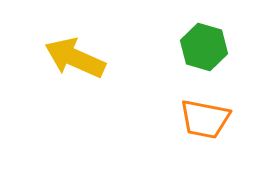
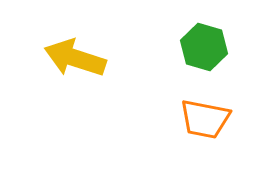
yellow arrow: rotated 6 degrees counterclockwise
